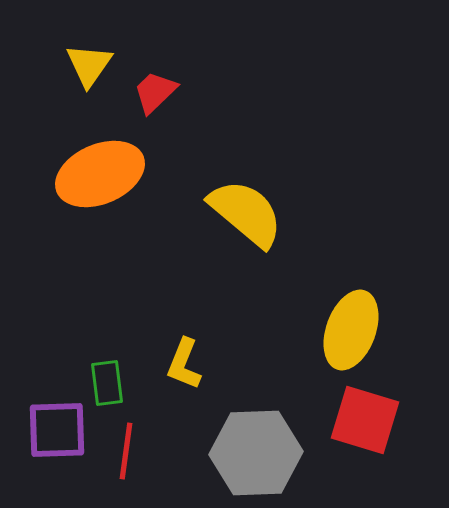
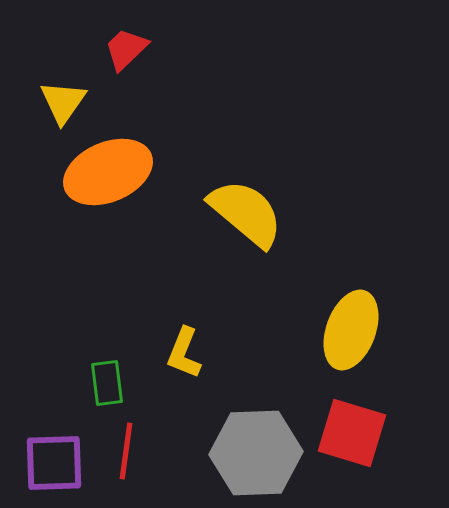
yellow triangle: moved 26 px left, 37 px down
red trapezoid: moved 29 px left, 43 px up
orange ellipse: moved 8 px right, 2 px up
yellow L-shape: moved 11 px up
red square: moved 13 px left, 13 px down
purple square: moved 3 px left, 33 px down
